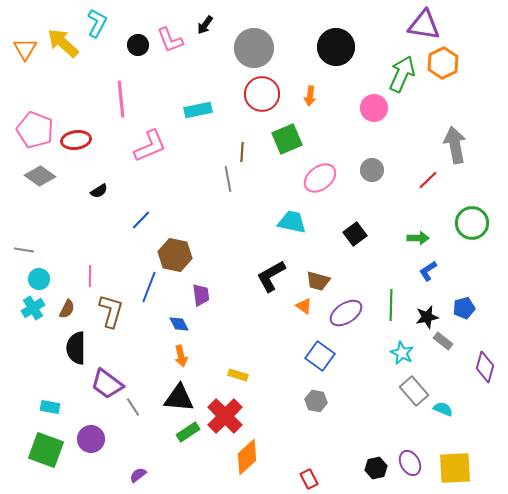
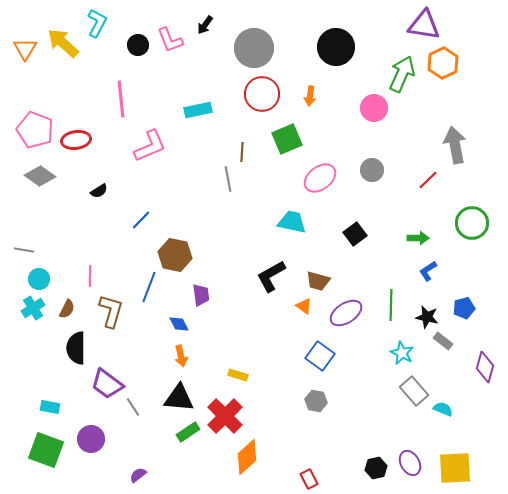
black star at (427, 317): rotated 25 degrees clockwise
